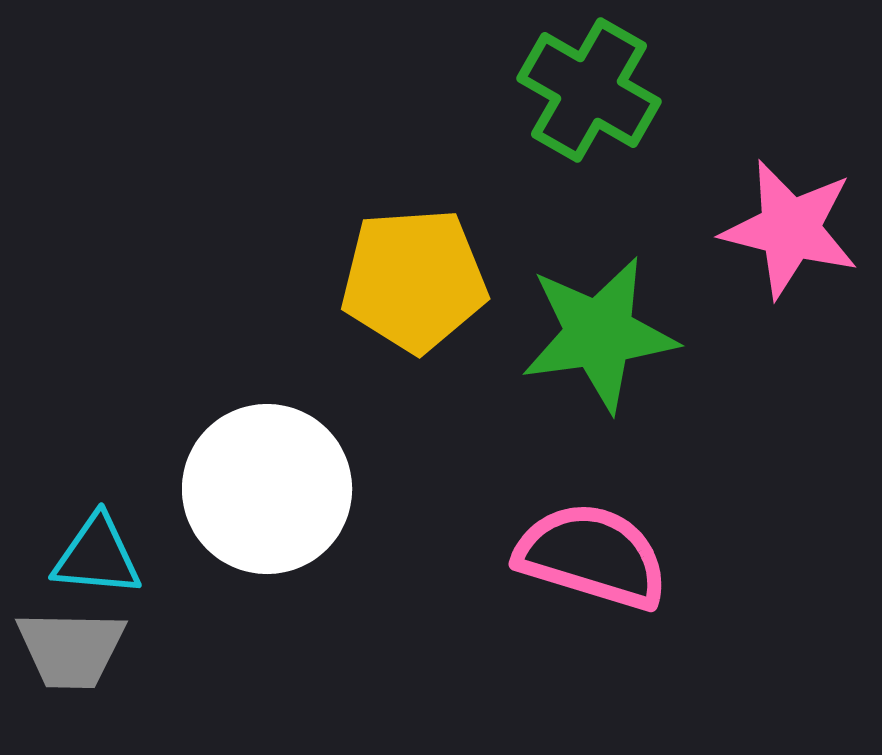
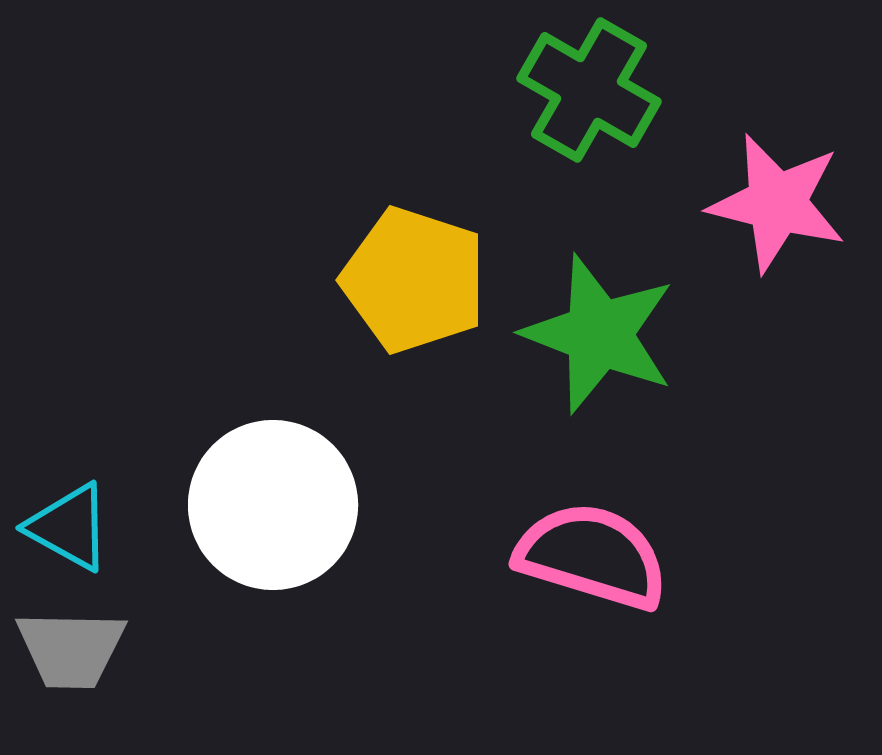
pink star: moved 13 px left, 26 px up
yellow pentagon: rotated 22 degrees clockwise
green star: rotated 29 degrees clockwise
white circle: moved 6 px right, 16 px down
cyan triangle: moved 28 px left, 29 px up; rotated 24 degrees clockwise
